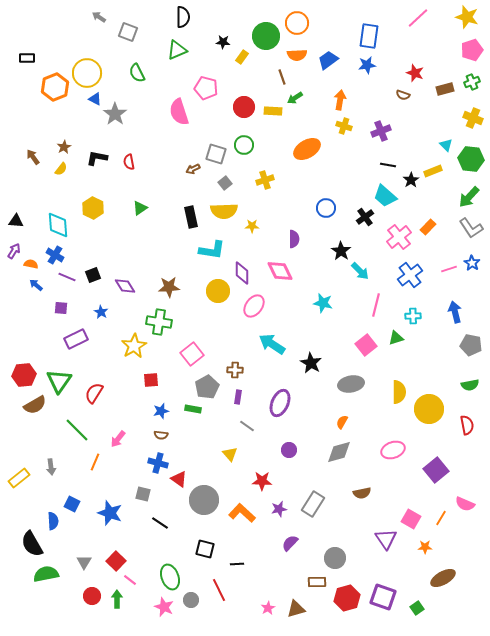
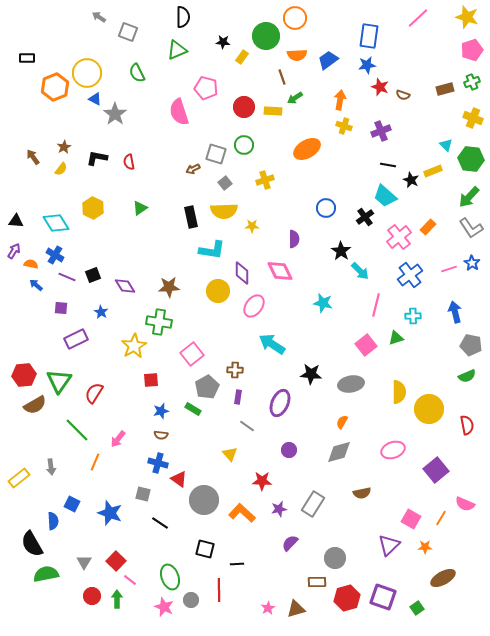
orange circle at (297, 23): moved 2 px left, 5 px up
red star at (415, 73): moved 35 px left, 14 px down
black star at (411, 180): rotated 14 degrees counterclockwise
cyan diamond at (58, 225): moved 2 px left, 2 px up; rotated 28 degrees counterclockwise
black star at (311, 363): moved 11 px down; rotated 25 degrees counterclockwise
green semicircle at (470, 385): moved 3 px left, 9 px up; rotated 12 degrees counterclockwise
green rectangle at (193, 409): rotated 21 degrees clockwise
purple triangle at (386, 539): moved 3 px right, 6 px down; rotated 20 degrees clockwise
red line at (219, 590): rotated 25 degrees clockwise
